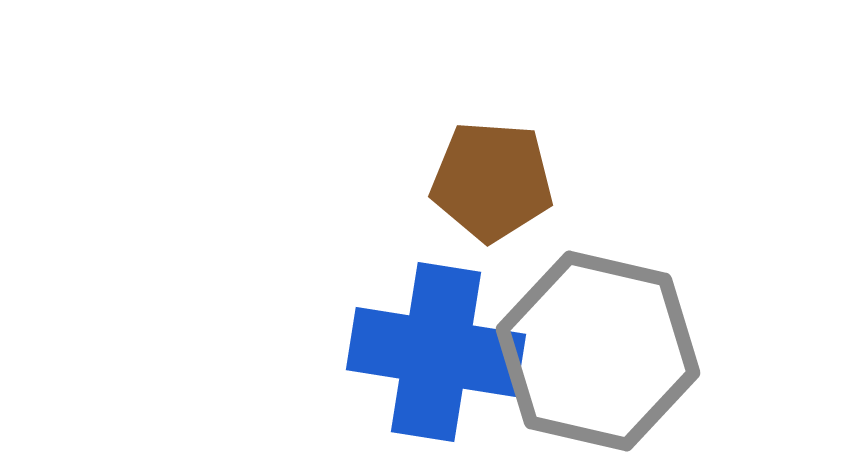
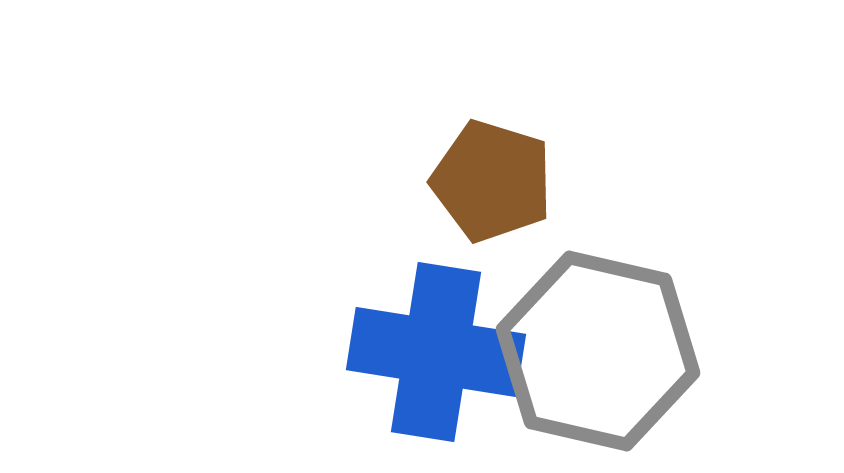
brown pentagon: rotated 13 degrees clockwise
